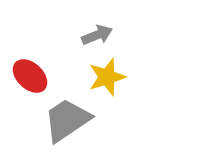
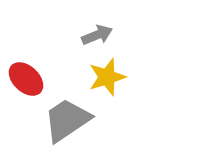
red ellipse: moved 4 px left, 3 px down
